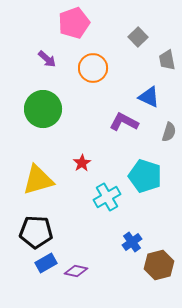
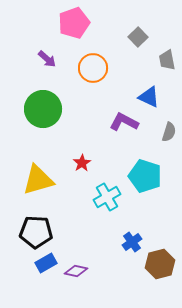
brown hexagon: moved 1 px right, 1 px up
